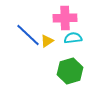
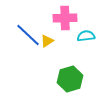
cyan semicircle: moved 13 px right, 2 px up
green hexagon: moved 8 px down
